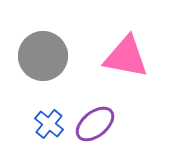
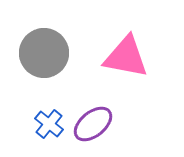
gray circle: moved 1 px right, 3 px up
purple ellipse: moved 2 px left
